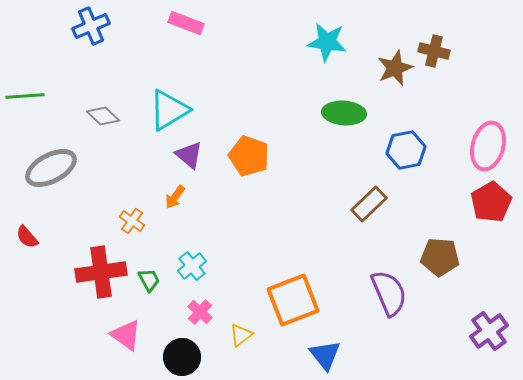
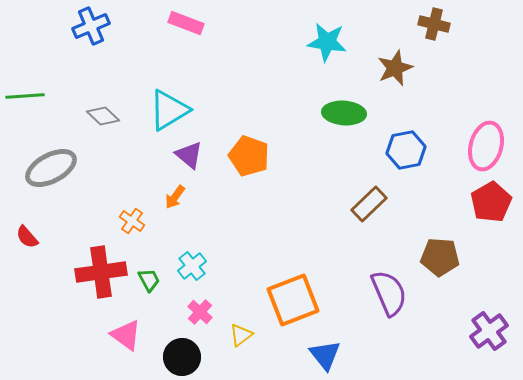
brown cross: moved 27 px up
pink ellipse: moved 2 px left
